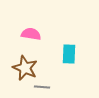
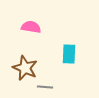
pink semicircle: moved 7 px up
gray line: moved 3 px right
